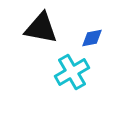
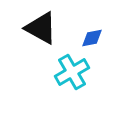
black triangle: rotated 18 degrees clockwise
